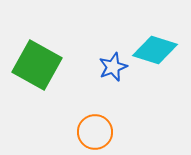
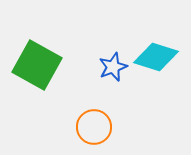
cyan diamond: moved 1 px right, 7 px down
orange circle: moved 1 px left, 5 px up
